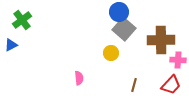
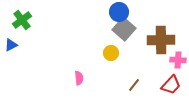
brown line: rotated 24 degrees clockwise
